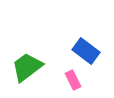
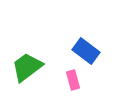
pink rectangle: rotated 12 degrees clockwise
